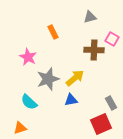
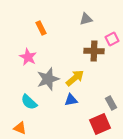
gray triangle: moved 4 px left, 2 px down
orange rectangle: moved 12 px left, 4 px up
pink square: rotated 32 degrees clockwise
brown cross: moved 1 px down
red square: moved 1 px left
orange triangle: rotated 40 degrees clockwise
